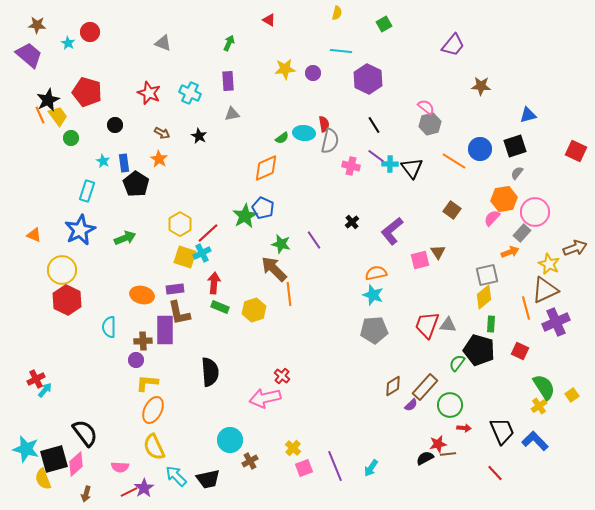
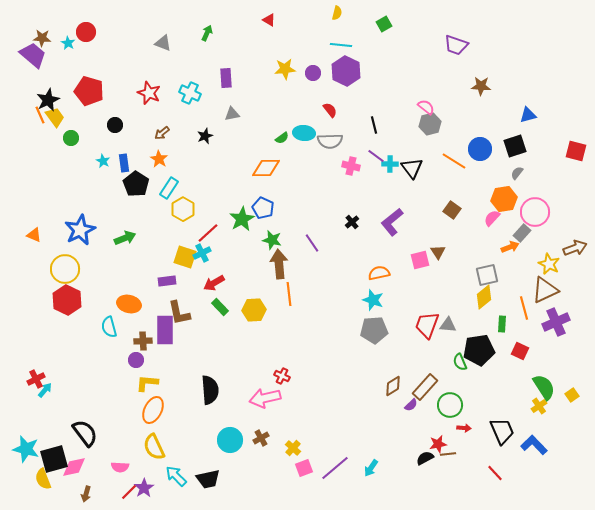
brown star at (37, 25): moved 5 px right, 13 px down
red circle at (90, 32): moved 4 px left
green arrow at (229, 43): moved 22 px left, 10 px up
purple trapezoid at (453, 45): moved 3 px right; rotated 70 degrees clockwise
cyan line at (341, 51): moved 6 px up
purple trapezoid at (29, 55): moved 4 px right
purple hexagon at (368, 79): moved 22 px left, 8 px up
purple rectangle at (228, 81): moved 2 px left, 3 px up
red pentagon at (87, 92): moved 2 px right, 1 px up
yellow trapezoid at (58, 116): moved 3 px left, 1 px down
red semicircle at (324, 124): moved 6 px right, 14 px up; rotated 28 degrees counterclockwise
black line at (374, 125): rotated 18 degrees clockwise
brown arrow at (162, 133): rotated 112 degrees clockwise
black star at (199, 136): moved 6 px right; rotated 21 degrees clockwise
gray semicircle at (330, 141): rotated 75 degrees clockwise
red square at (576, 151): rotated 10 degrees counterclockwise
orange diamond at (266, 168): rotated 24 degrees clockwise
cyan rectangle at (87, 191): moved 82 px right, 3 px up; rotated 15 degrees clockwise
green star at (245, 216): moved 3 px left, 3 px down
yellow hexagon at (180, 224): moved 3 px right, 15 px up
purple L-shape at (392, 231): moved 9 px up
purple line at (314, 240): moved 2 px left, 3 px down
green star at (281, 244): moved 9 px left, 4 px up
orange arrow at (510, 252): moved 5 px up
brown arrow at (274, 269): moved 5 px right, 5 px up; rotated 40 degrees clockwise
yellow circle at (62, 270): moved 3 px right, 1 px up
orange semicircle at (376, 273): moved 3 px right
red arrow at (214, 283): rotated 125 degrees counterclockwise
purple rectangle at (175, 289): moved 8 px left, 8 px up
orange ellipse at (142, 295): moved 13 px left, 9 px down
cyan star at (373, 295): moved 5 px down
green rectangle at (220, 307): rotated 24 degrees clockwise
orange line at (526, 308): moved 2 px left
yellow hexagon at (254, 310): rotated 15 degrees clockwise
green rectangle at (491, 324): moved 11 px right
cyan semicircle at (109, 327): rotated 15 degrees counterclockwise
black pentagon at (479, 350): rotated 24 degrees counterclockwise
green semicircle at (457, 363): moved 3 px right, 1 px up; rotated 60 degrees counterclockwise
black semicircle at (210, 372): moved 18 px down
red cross at (282, 376): rotated 14 degrees counterclockwise
blue L-shape at (535, 441): moved 1 px left, 4 px down
brown cross at (250, 461): moved 11 px right, 23 px up
pink diamond at (76, 464): moved 2 px left, 3 px down; rotated 30 degrees clockwise
purple line at (335, 466): moved 2 px down; rotated 72 degrees clockwise
red line at (129, 492): rotated 18 degrees counterclockwise
